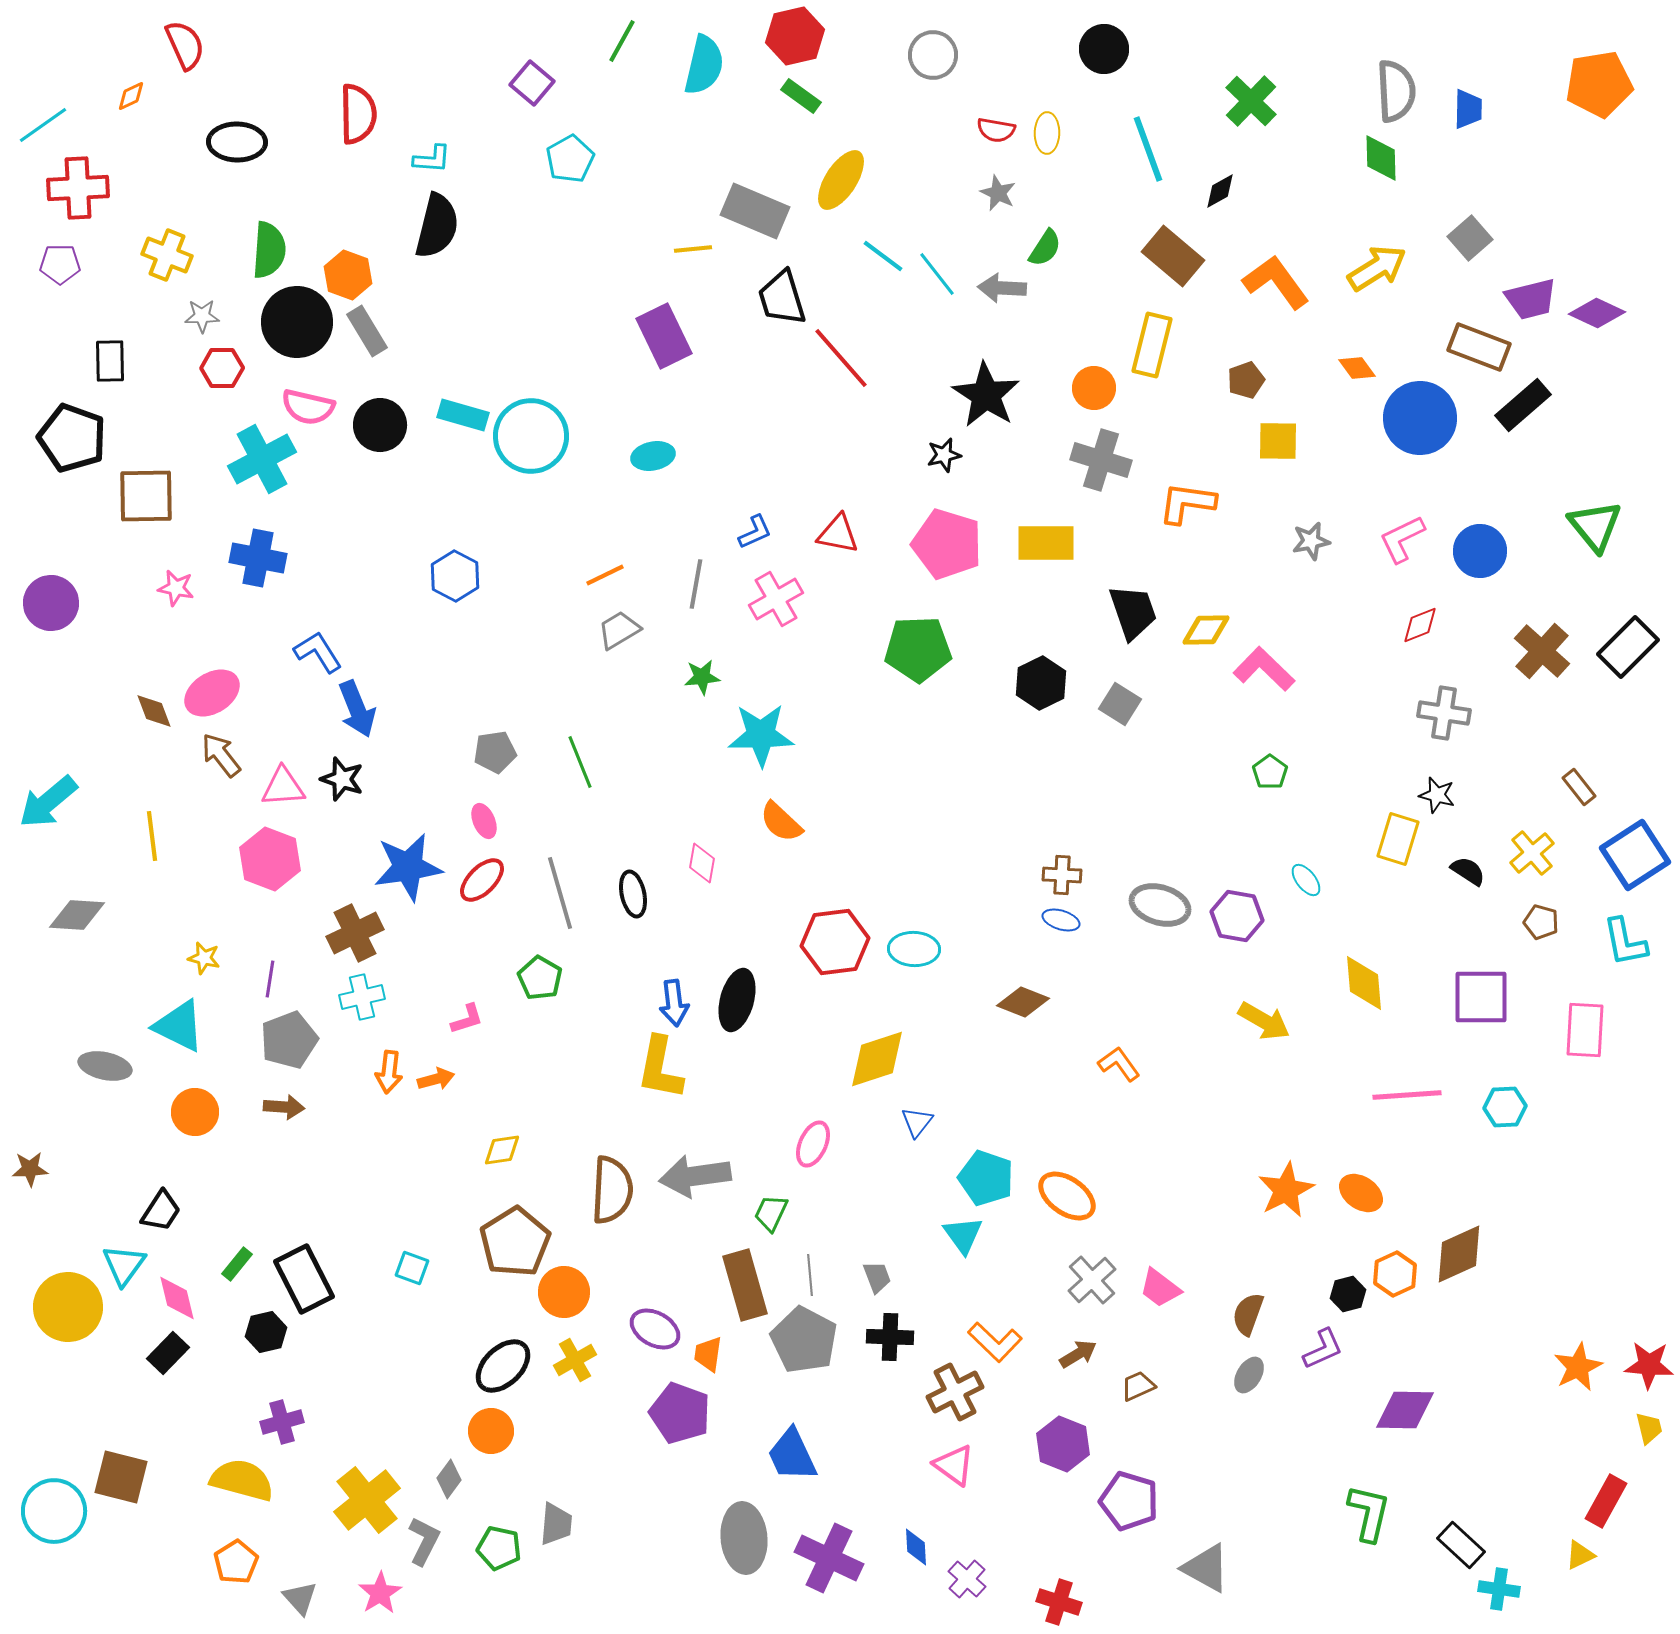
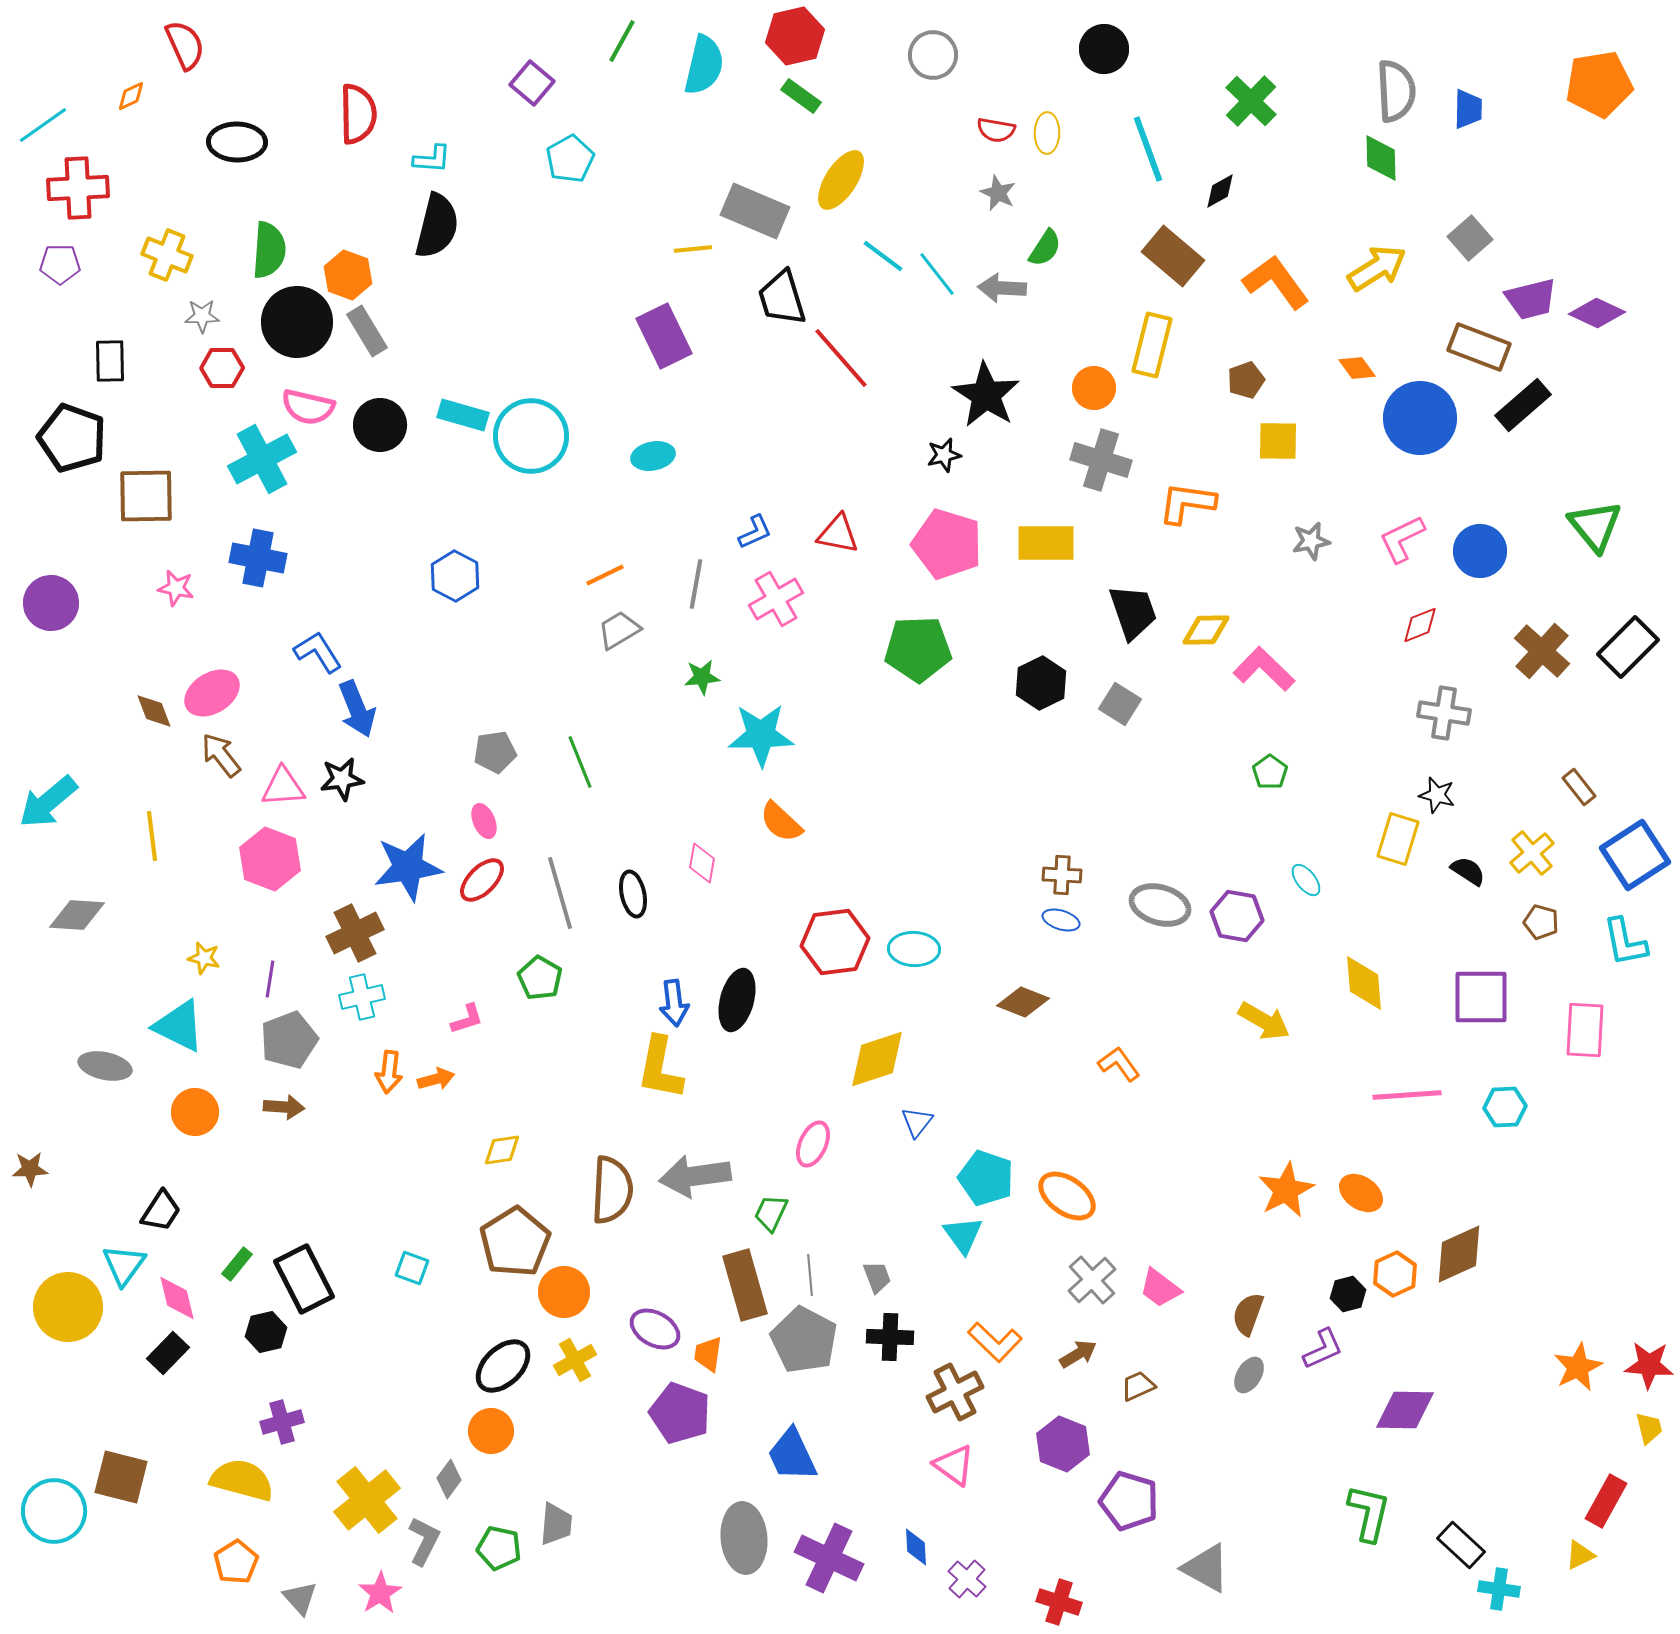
black star at (342, 779): rotated 27 degrees counterclockwise
